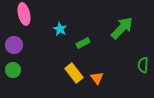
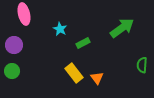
green arrow: rotated 10 degrees clockwise
green semicircle: moved 1 px left
green circle: moved 1 px left, 1 px down
